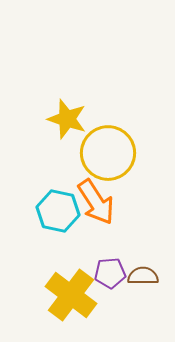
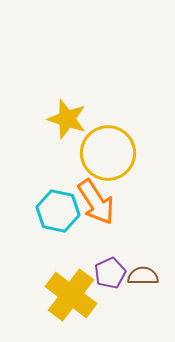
purple pentagon: rotated 20 degrees counterclockwise
